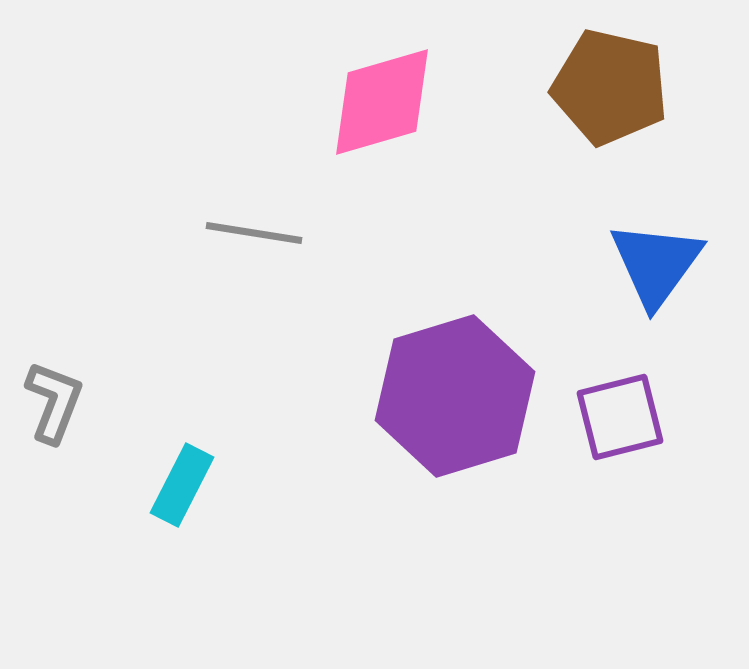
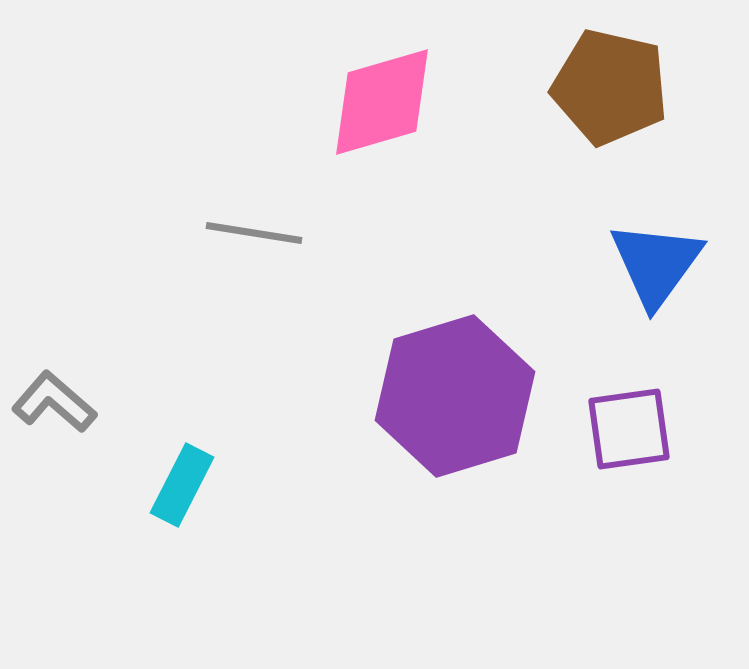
gray L-shape: rotated 70 degrees counterclockwise
purple square: moved 9 px right, 12 px down; rotated 6 degrees clockwise
